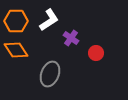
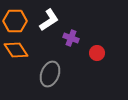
orange hexagon: moved 1 px left
purple cross: rotated 14 degrees counterclockwise
red circle: moved 1 px right
